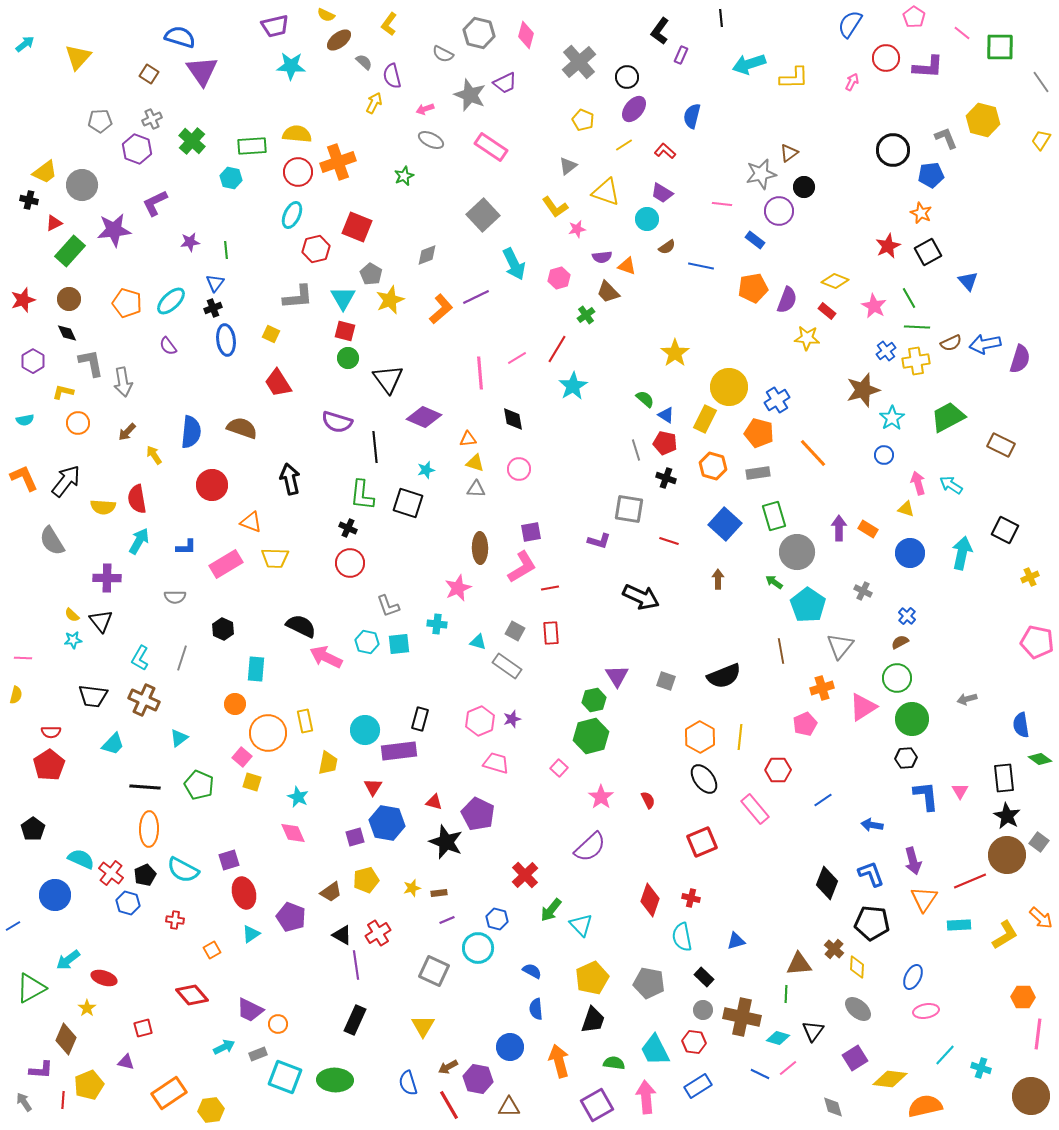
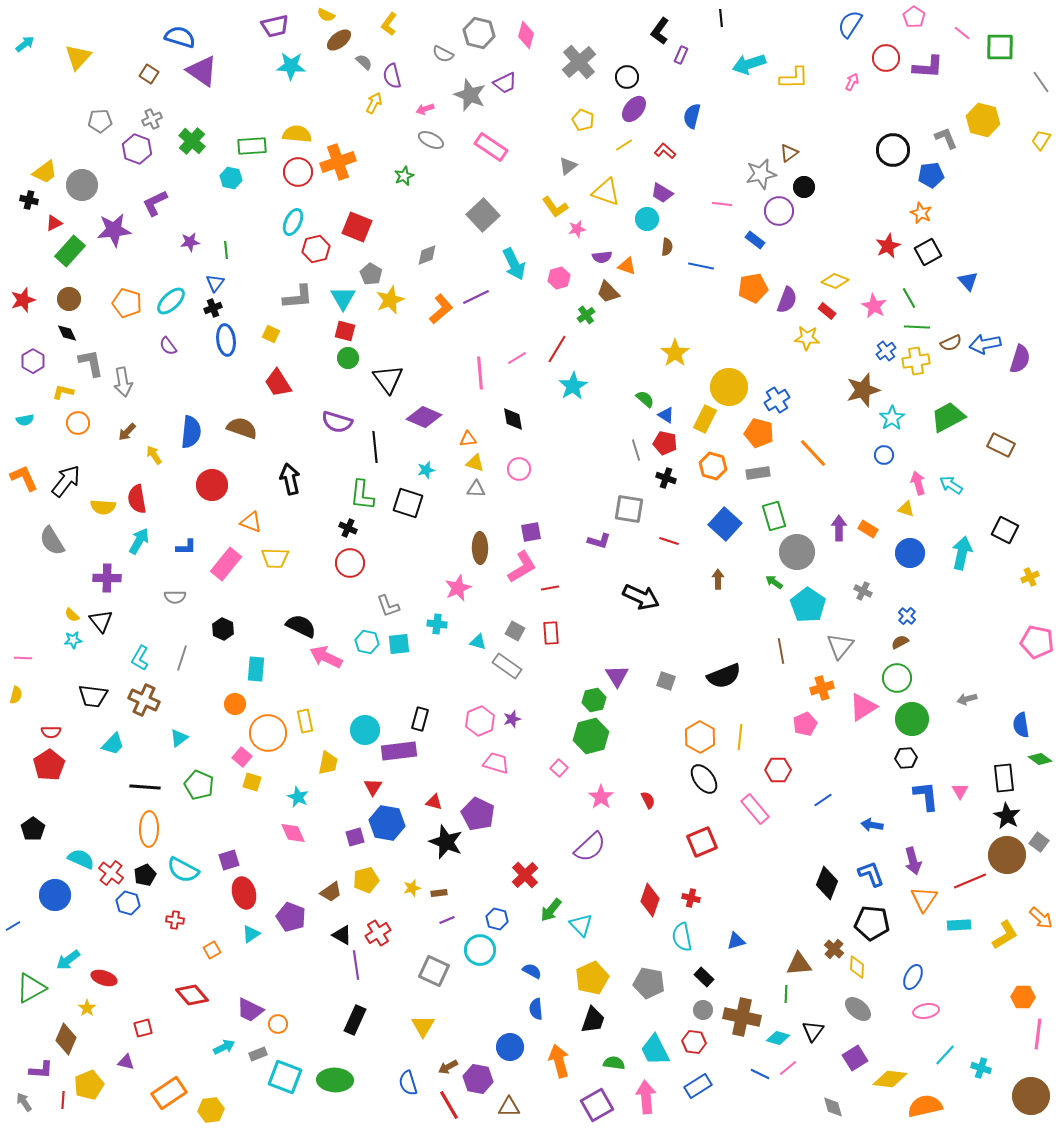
purple triangle at (202, 71): rotated 20 degrees counterclockwise
cyan ellipse at (292, 215): moved 1 px right, 7 px down
brown semicircle at (667, 247): rotated 48 degrees counterclockwise
pink rectangle at (226, 564): rotated 20 degrees counterclockwise
cyan circle at (478, 948): moved 2 px right, 2 px down
